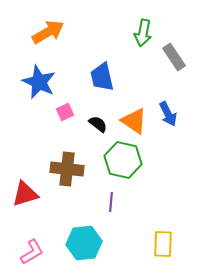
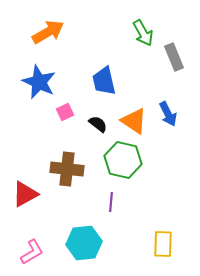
green arrow: rotated 40 degrees counterclockwise
gray rectangle: rotated 12 degrees clockwise
blue trapezoid: moved 2 px right, 4 px down
red triangle: rotated 12 degrees counterclockwise
